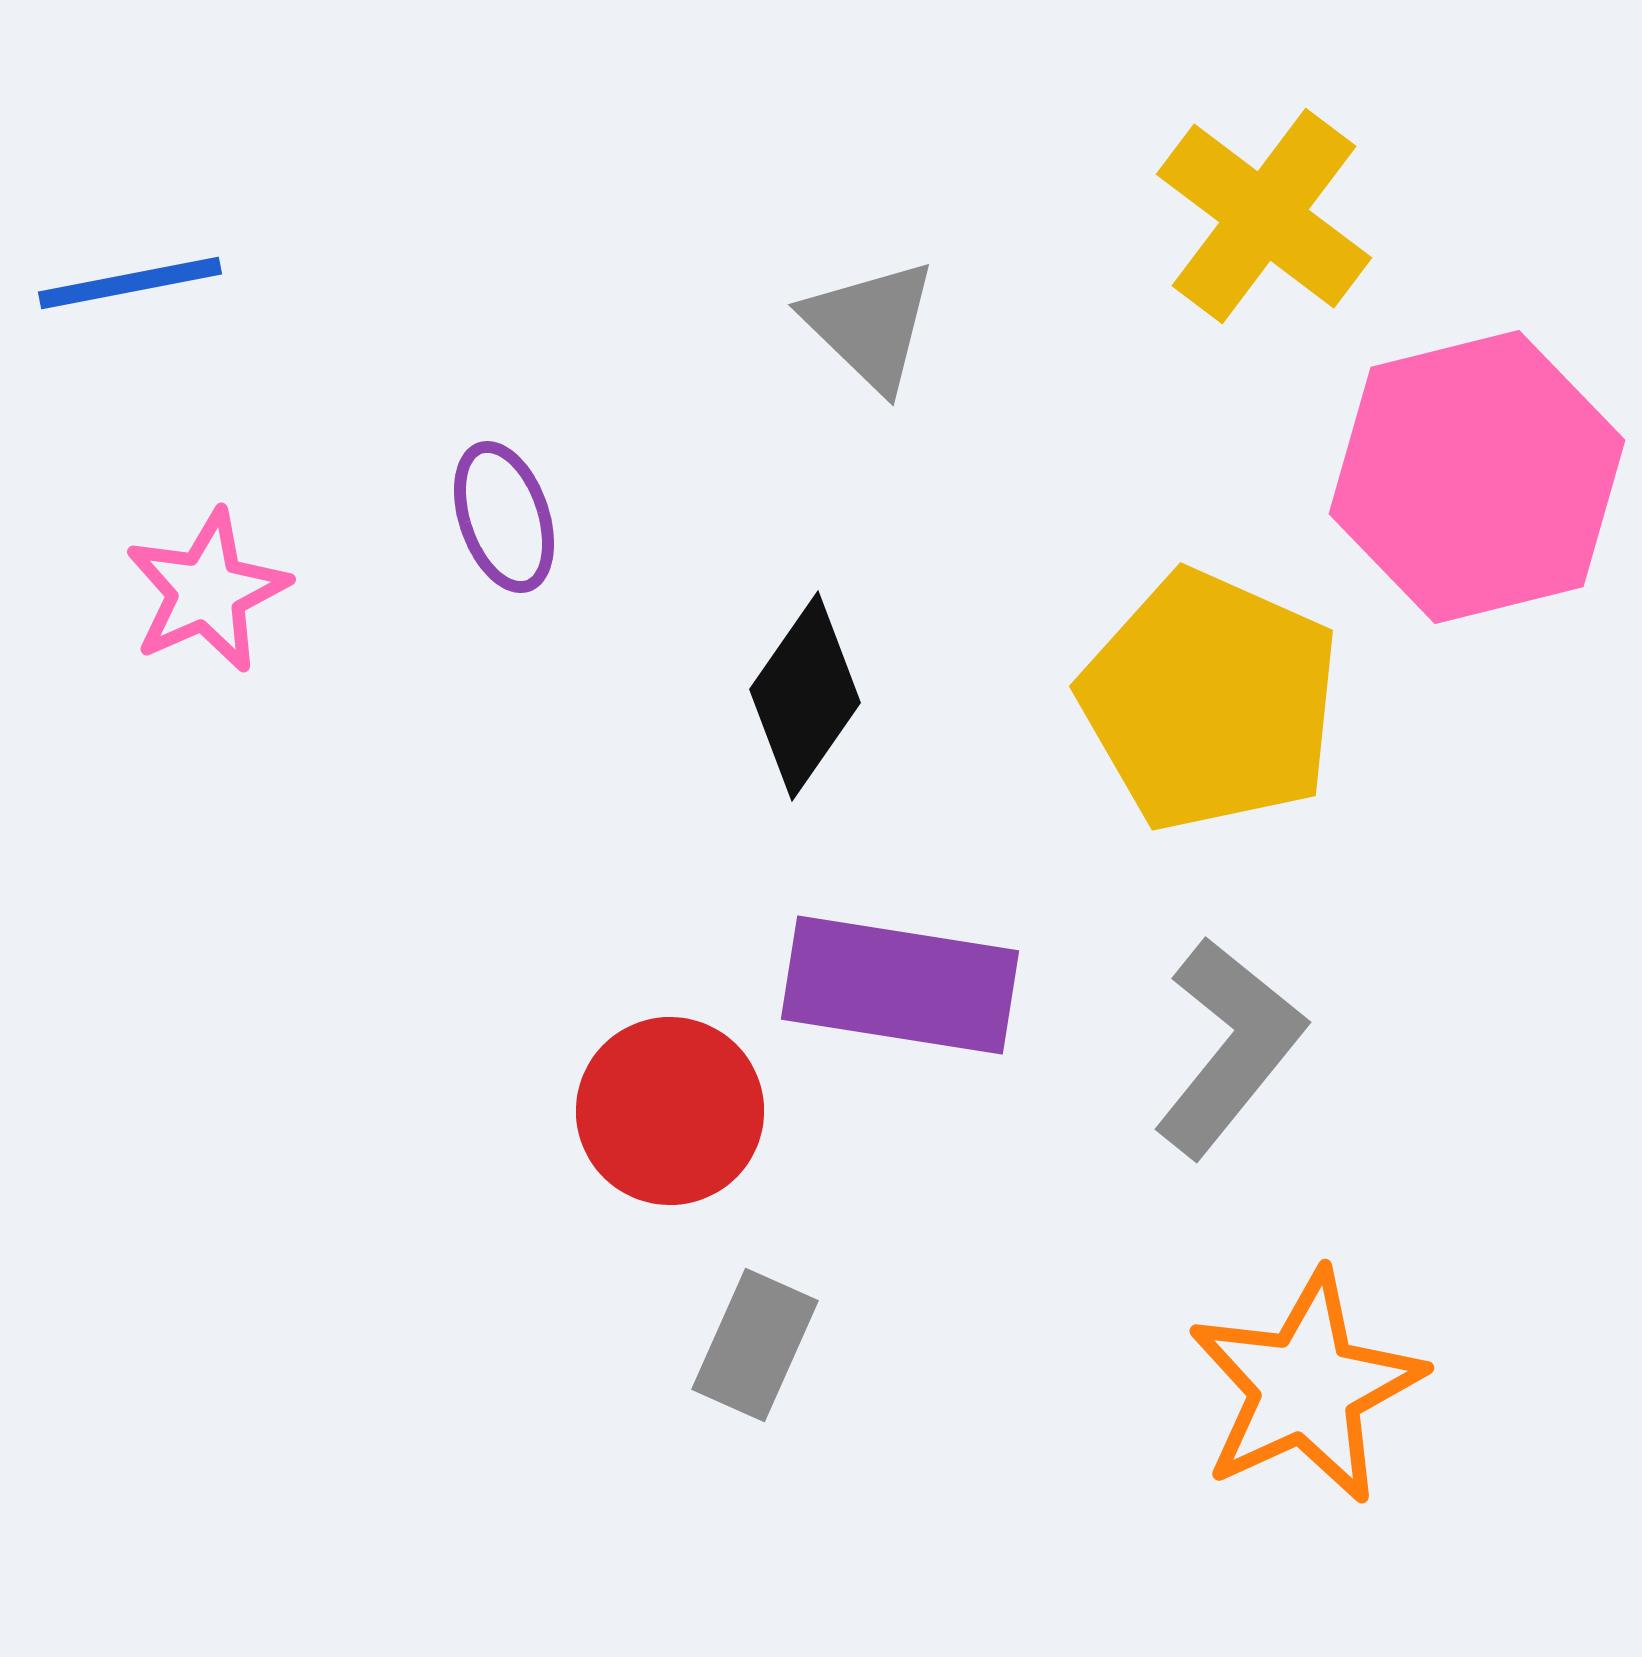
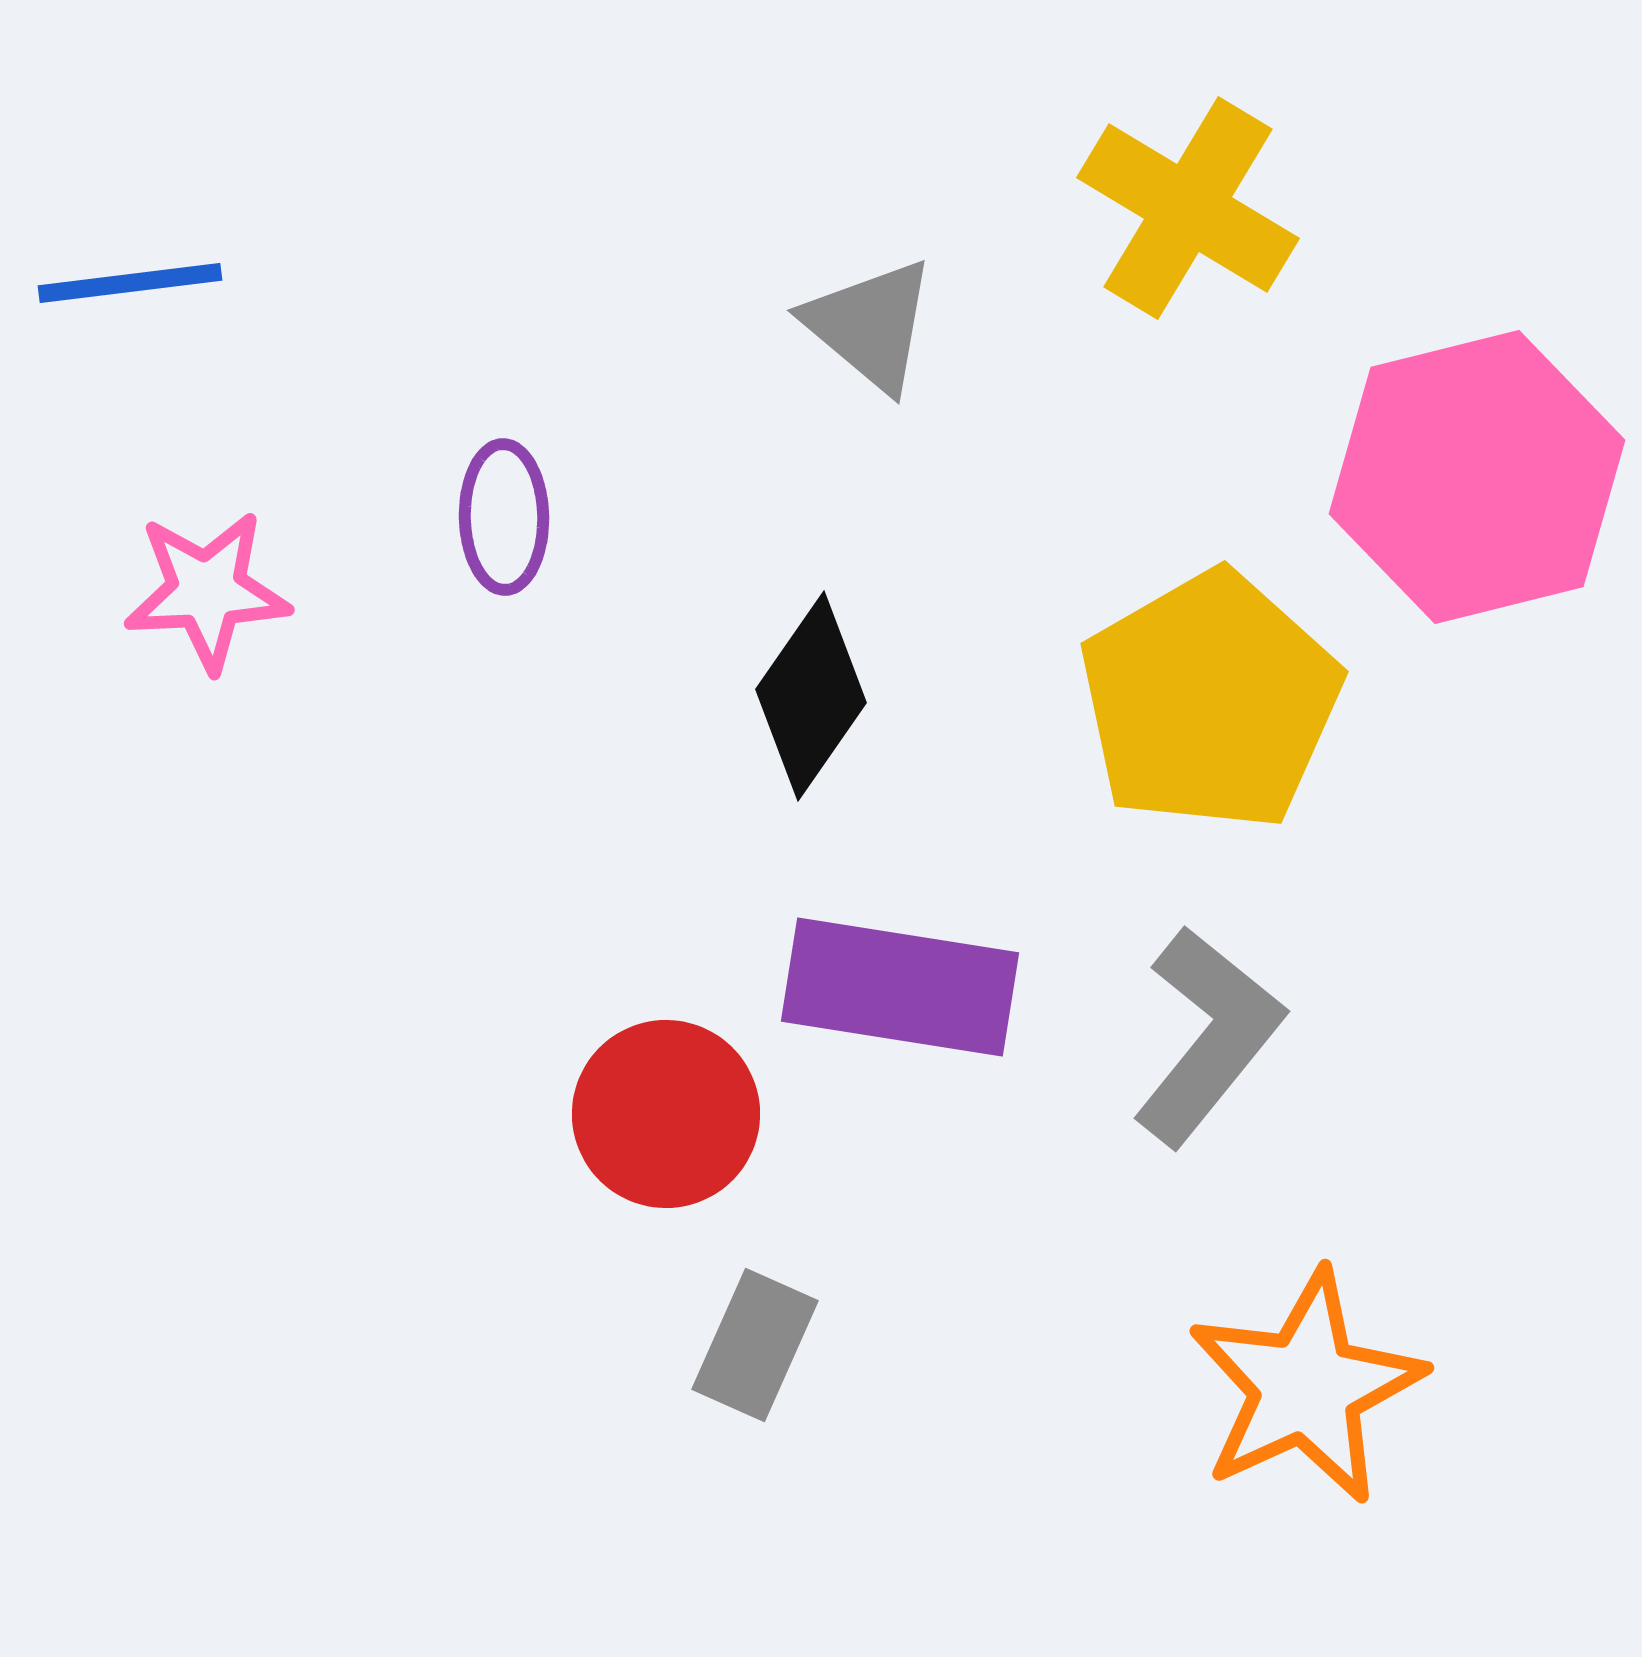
yellow cross: moved 76 px left, 8 px up; rotated 6 degrees counterclockwise
blue line: rotated 4 degrees clockwise
gray triangle: rotated 4 degrees counterclockwise
purple ellipse: rotated 18 degrees clockwise
pink star: rotated 21 degrees clockwise
black diamond: moved 6 px right
yellow pentagon: rotated 18 degrees clockwise
purple rectangle: moved 2 px down
gray L-shape: moved 21 px left, 11 px up
red circle: moved 4 px left, 3 px down
